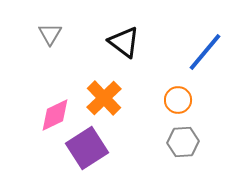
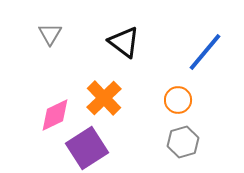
gray hexagon: rotated 12 degrees counterclockwise
